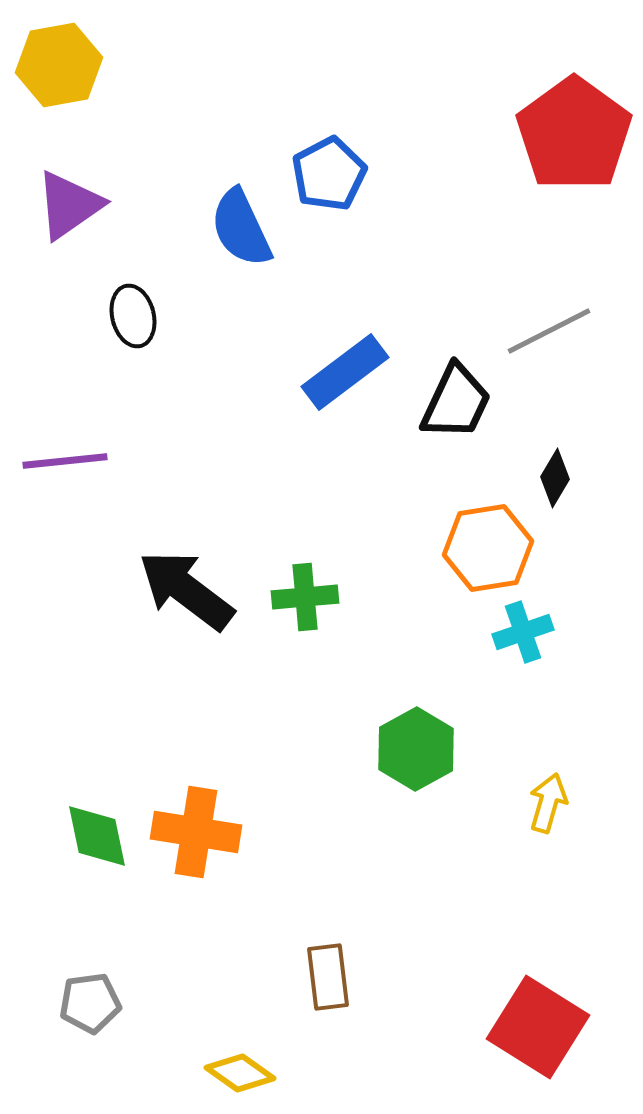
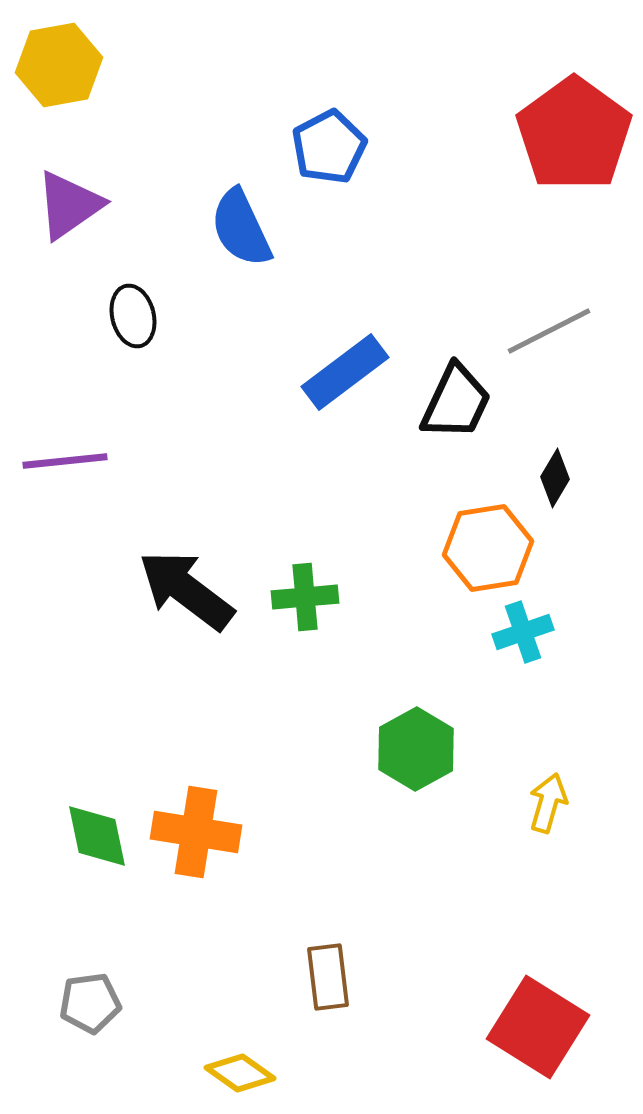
blue pentagon: moved 27 px up
